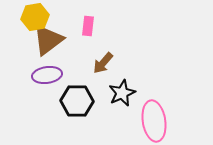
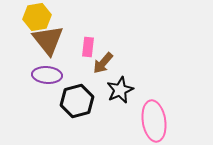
yellow hexagon: moved 2 px right
pink rectangle: moved 21 px down
brown triangle: rotated 32 degrees counterclockwise
purple ellipse: rotated 12 degrees clockwise
black star: moved 2 px left, 3 px up
black hexagon: rotated 16 degrees counterclockwise
